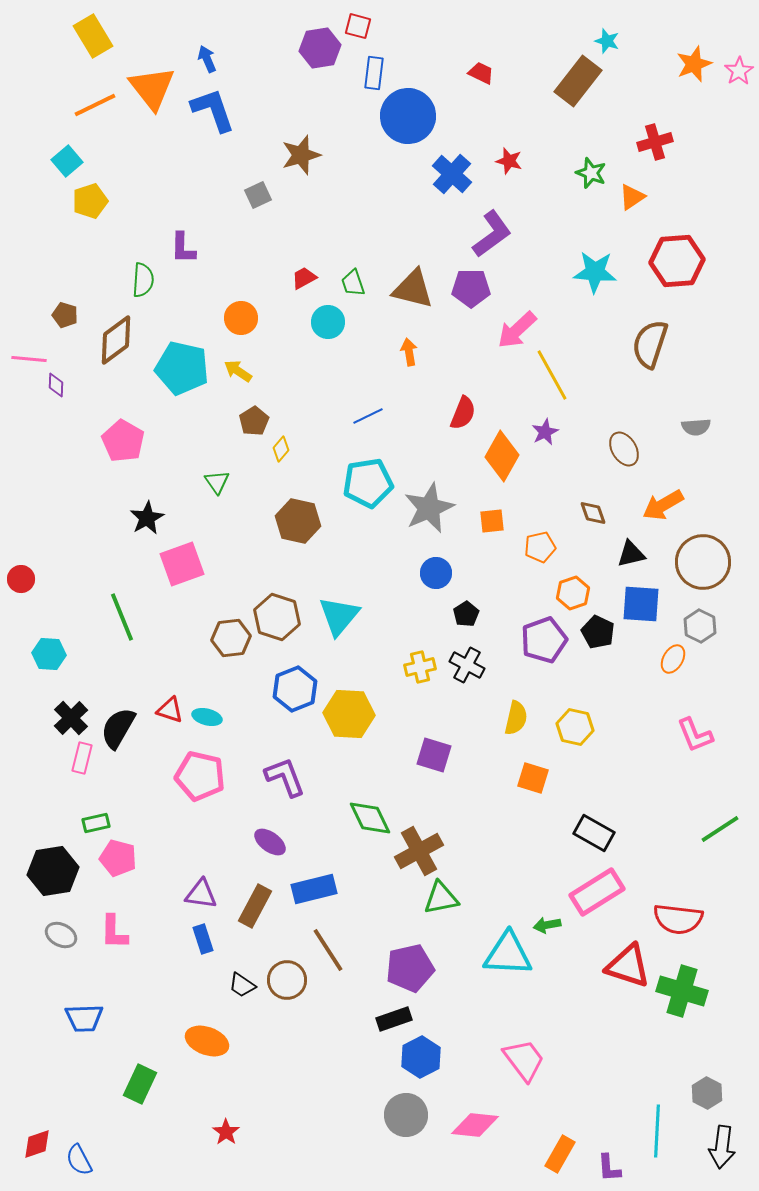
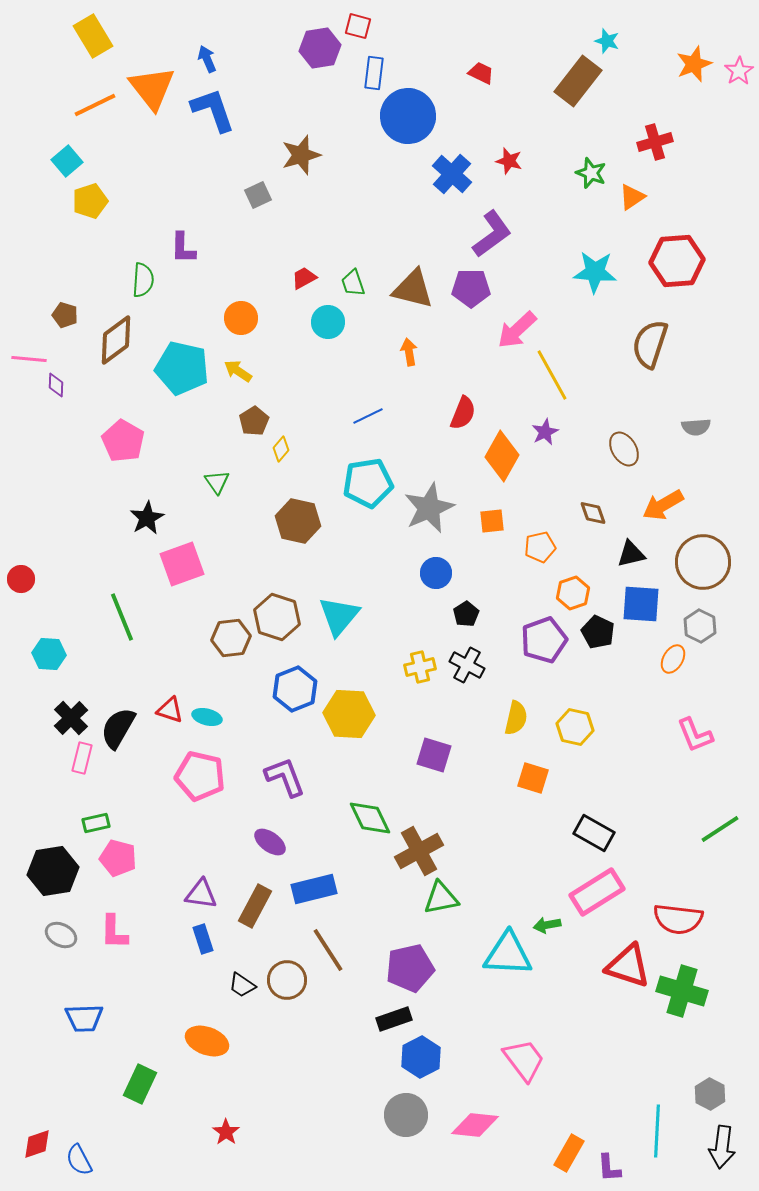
gray hexagon at (707, 1093): moved 3 px right, 1 px down
orange rectangle at (560, 1154): moved 9 px right, 1 px up
